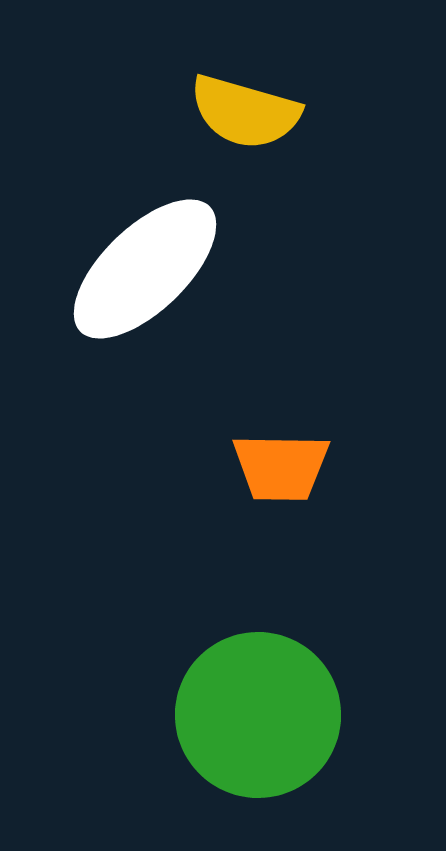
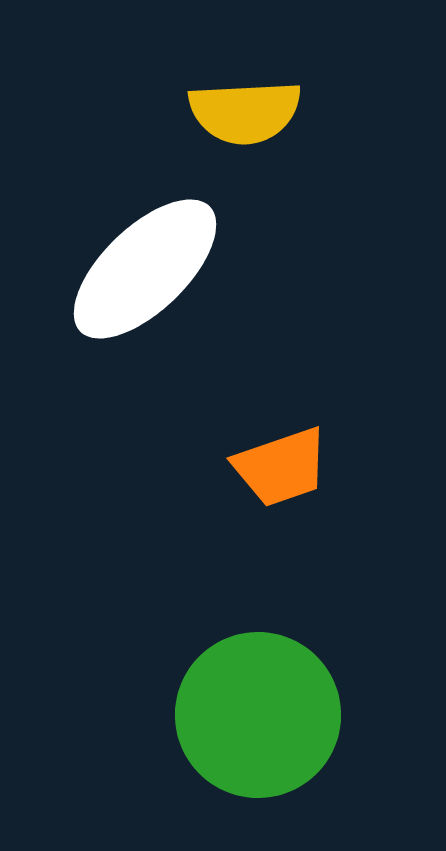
yellow semicircle: rotated 19 degrees counterclockwise
orange trapezoid: rotated 20 degrees counterclockwise
